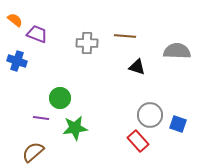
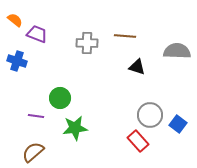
purple line: moved 5 px left, 2 px up
blue square: rotated 18 degrees clockwise
